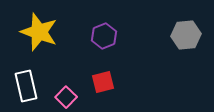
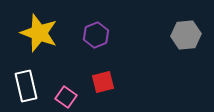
yellow star: moved 1 px down
purple hexagon: moved 8 px left, 1 px up
pink square: rotated 10 degrees counterclockwise
